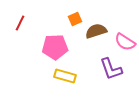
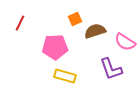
brown semicircle: moved 1 px left
